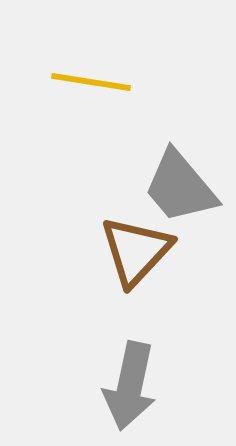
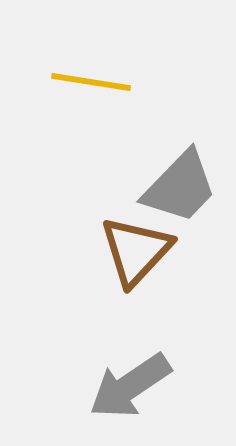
gray trapezoid: rotated 96 degrees counterclockwise
gray arrow: rotated 44 degrees clockwise
